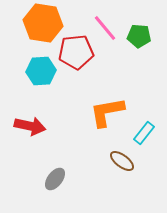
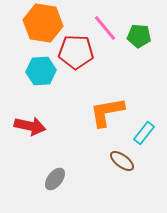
red pentagon: rotated 8 degrees clockwise
